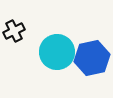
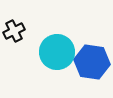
blue hexagon: moved 4 px down; rotated 20 degrees clockwise
